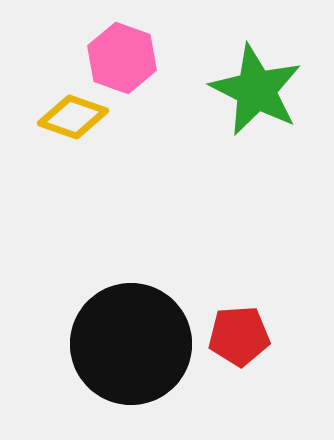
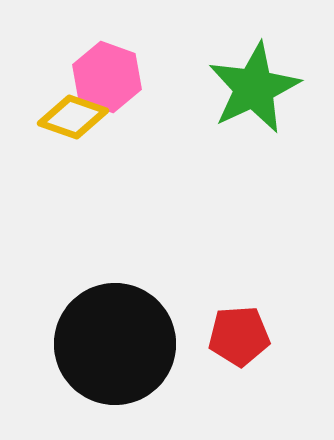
pink hexagon: moved 15 px left, 19 px down
green star: moved 2 px left, 2 px up; rotated 20 degrees clockwise
black circle: moved 16 px left
